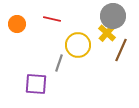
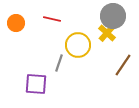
orange circle: moved 1 px left, 1 px up
brown line: moved 2 px right, 15 px down; rotated 10 degrees clockwise
